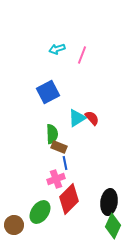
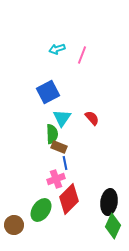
cyan triangle: moved 15 px left; rotated 24 degrees counterclockwise
green ellipse: moved 1 px right, 2 px up
